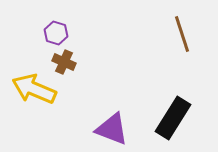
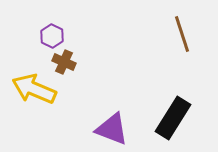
purple hexagon: moved 4 px left, 3 px down; rotated 10 degrees clockwise
